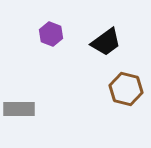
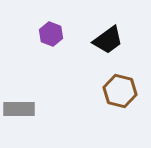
black trapezoid: moved 2 px right, 2 px up
brown hexagon: moved 6 px left, 2 px down
